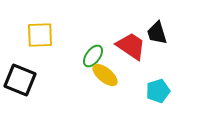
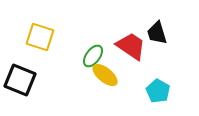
yellow square: moved 2 px down; rotated 20 degrees clockwise
cyan pentagon: rotated 25 degrees counterclockwise
